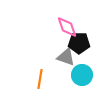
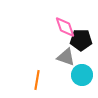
pink diamond: moved 2 px left
black pentagon: moved 2 px right, 3 px up
orange line: moved 3 px left, 1 px down
